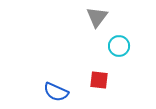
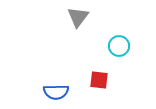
gray triangle: moved 19 px left
blue semicircle: rotated 25 degrees counterclockwise
